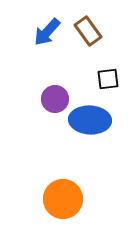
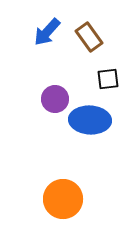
brown rectangle: moved 1 px right, 6 px down
